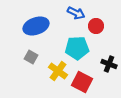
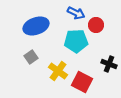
red circle: moved 1 px up
cyan pentagon: moved 1 px left, 7 px up
gray square: rotated 24 degrees clockwise
